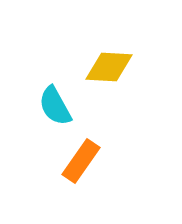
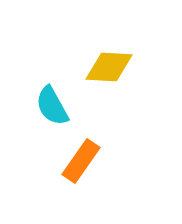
cyan semicircle: moved 3 px left
